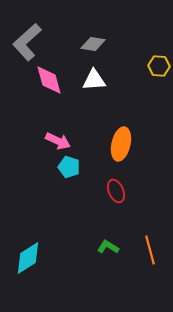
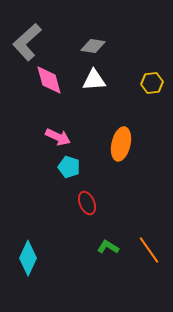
gray diamond: moved 2 px down
yellow hexagon: moved 7 px left, 17 px down; rotated 10 degrees counterclockwise
pink arrow: moved 4 px up
red ellipse: moved 29 px left, 12 px down
orange line: moved 1 px left; rotated 20 degrees counterclockwise
cyan diamond: rotated 32 degrees counterclockwise
